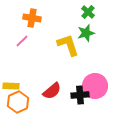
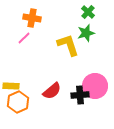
pink line: moved 2 px right, 3 px up
